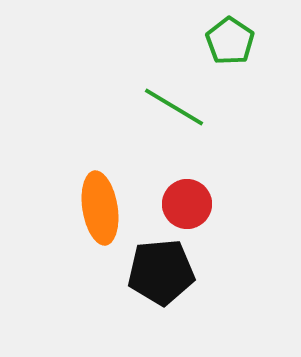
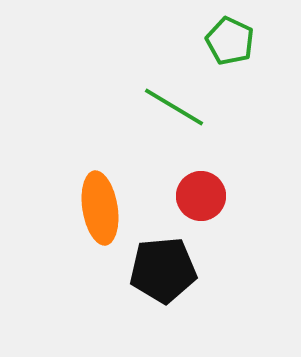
green pentagon: rotated 9 degrees counterclockwise
red circle: moved 14 px right, 8 px up
black pentagon: moved 2 px right, 2 px up
